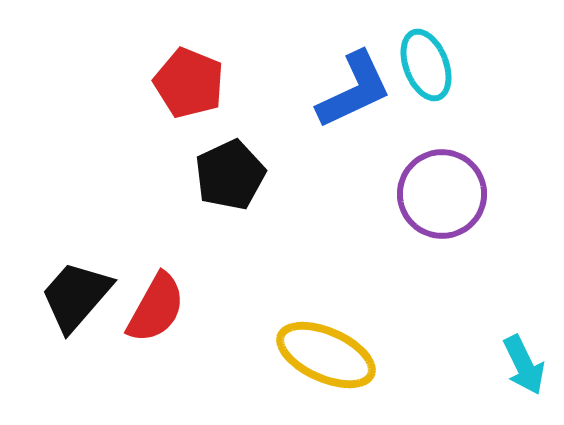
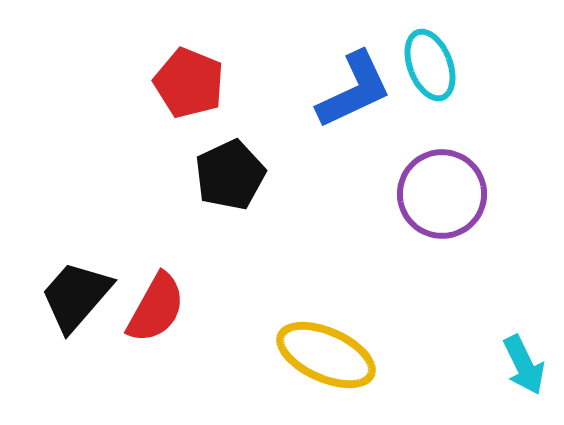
cyan ellipse: moved 4 px right
